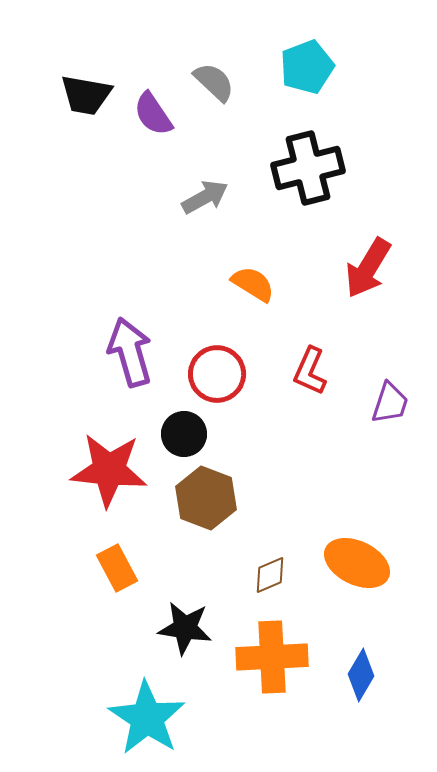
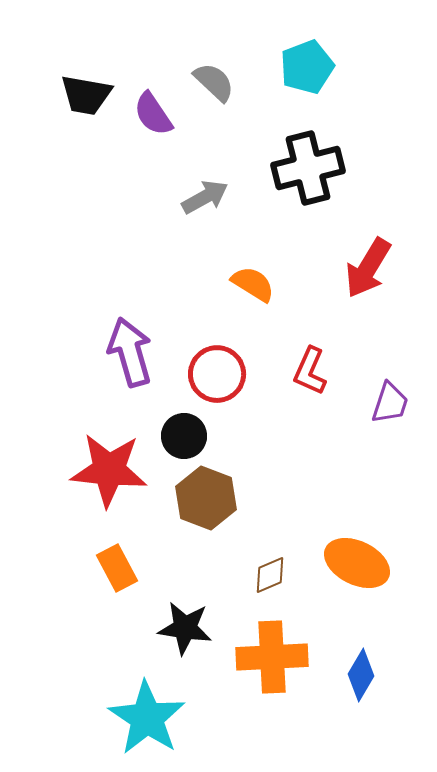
black circle: moved 2 px down
